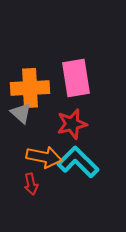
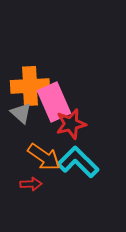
pink rectangle: moved 22 px left, 24 px down; rotated 15 degrees counterclockwise
orange cross: moved 2 px up
red star: moved 1 px left
orange arrow: rotated 24 degrees clockwise
red arrow: rotated 80 degrees counterclockwise
